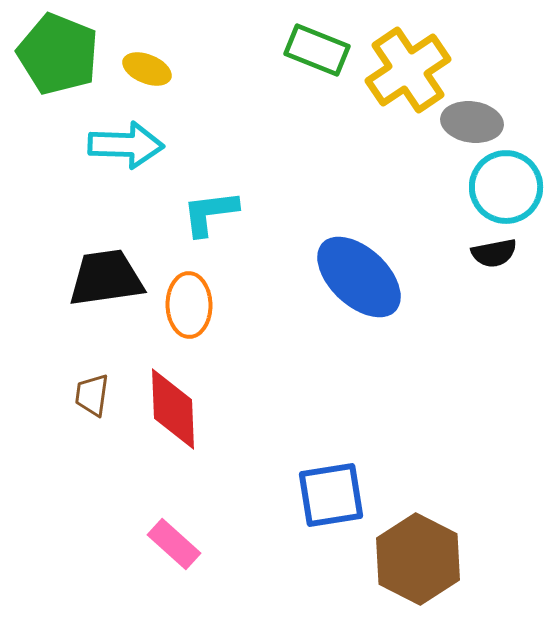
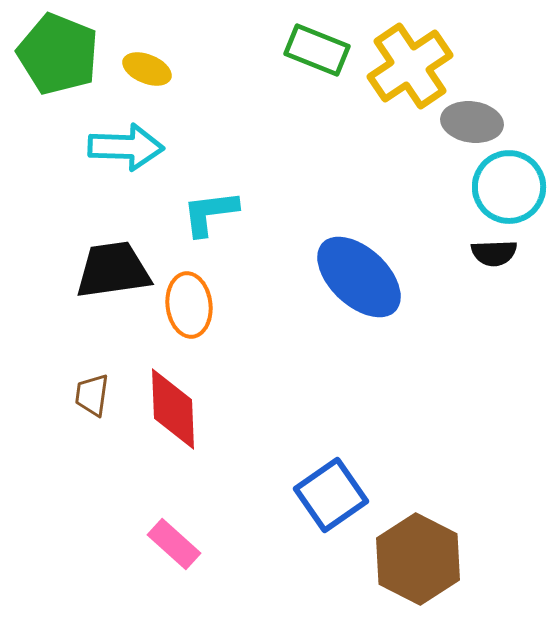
yellow cross: moved 2 px right, 4 px up
cyan arrow: moved 2 px down
cyan circle: moved 3 px right
black semicircle: rotated 9 degrees clockwise
black trapezoid: moved 7 px right, 8 px up
orange ellipse: rotated 6 degrees counterclockwise
blue square: rotated 26 degrees counterclockwise
